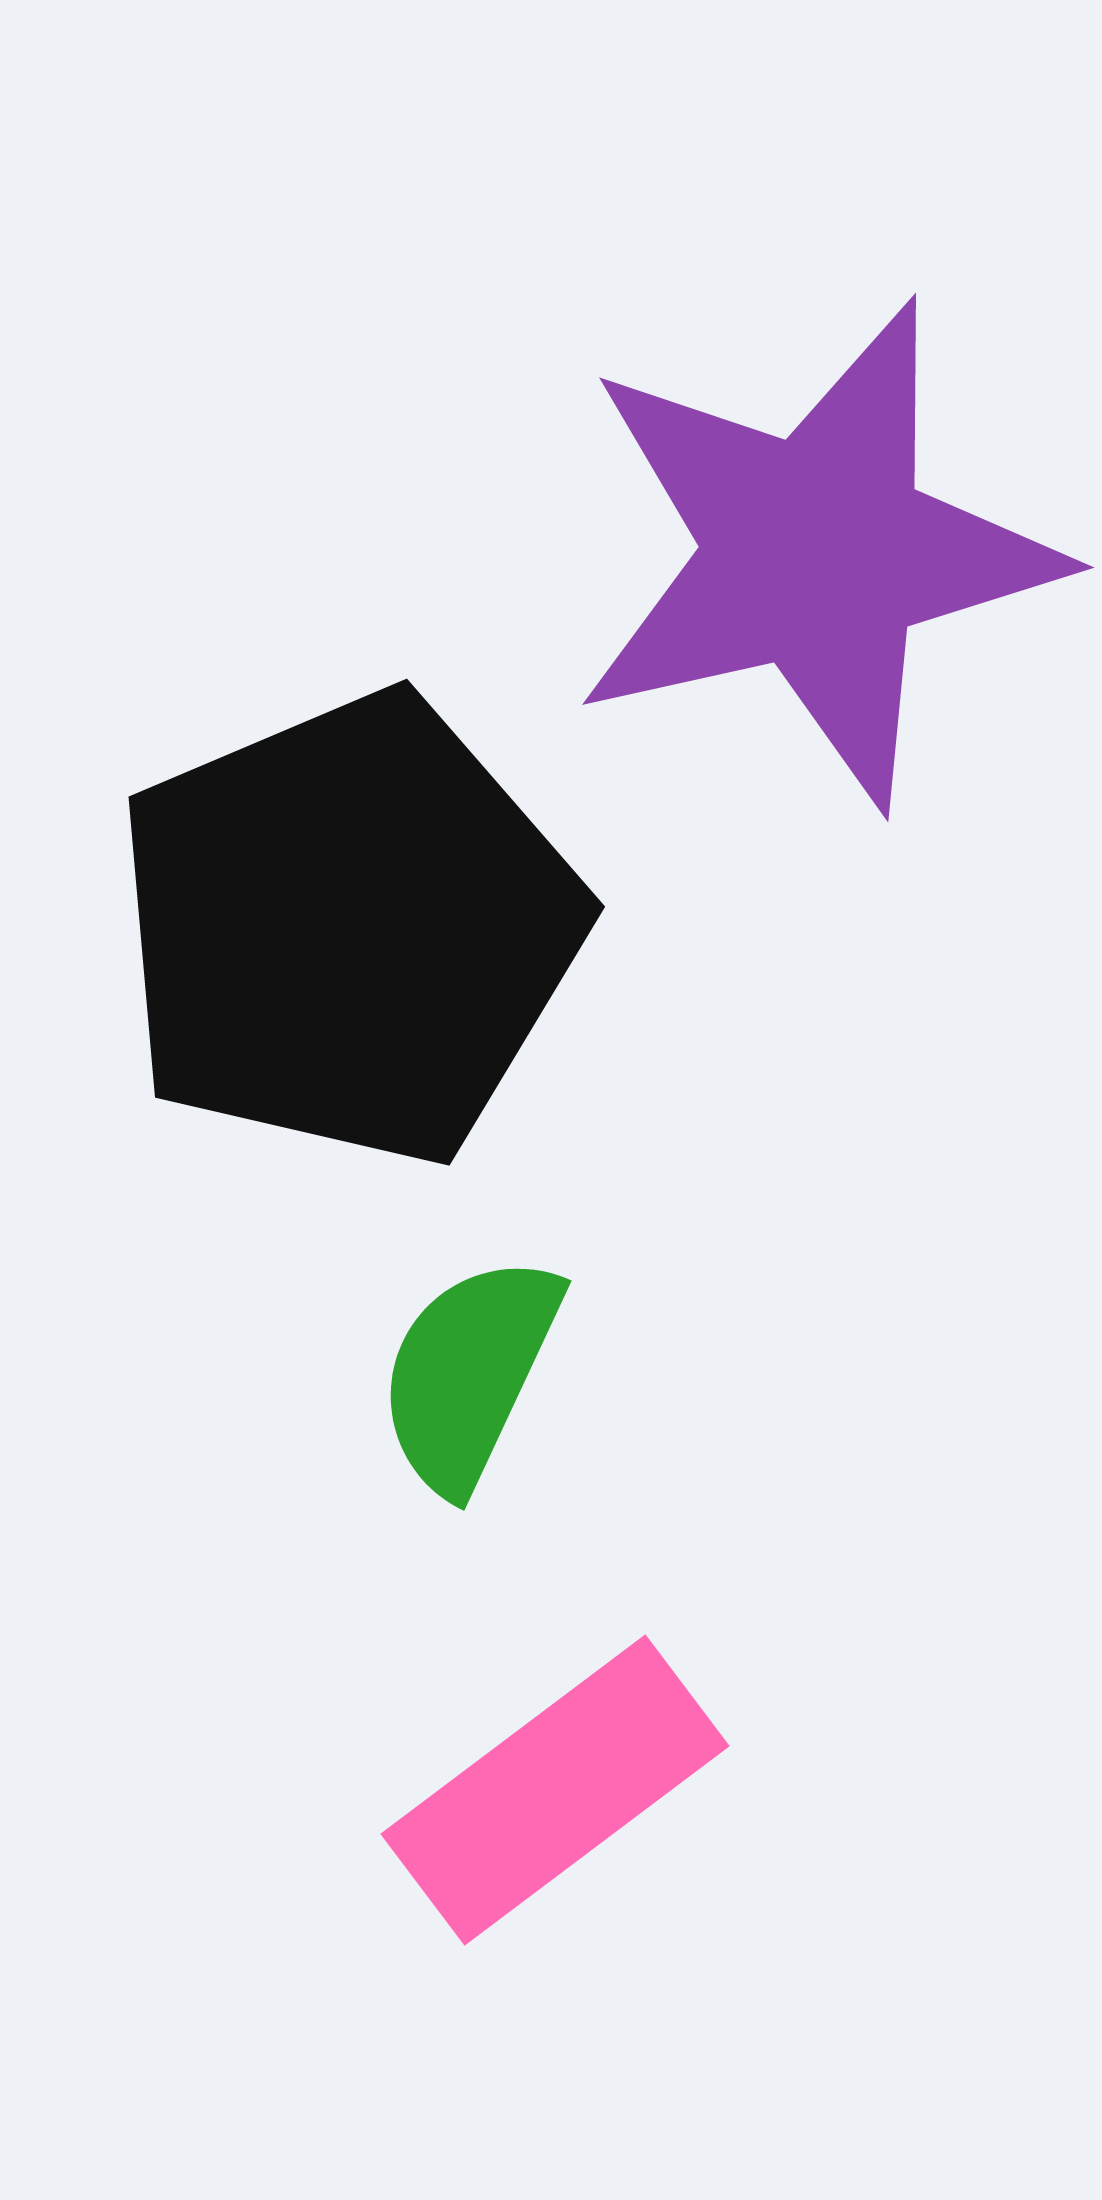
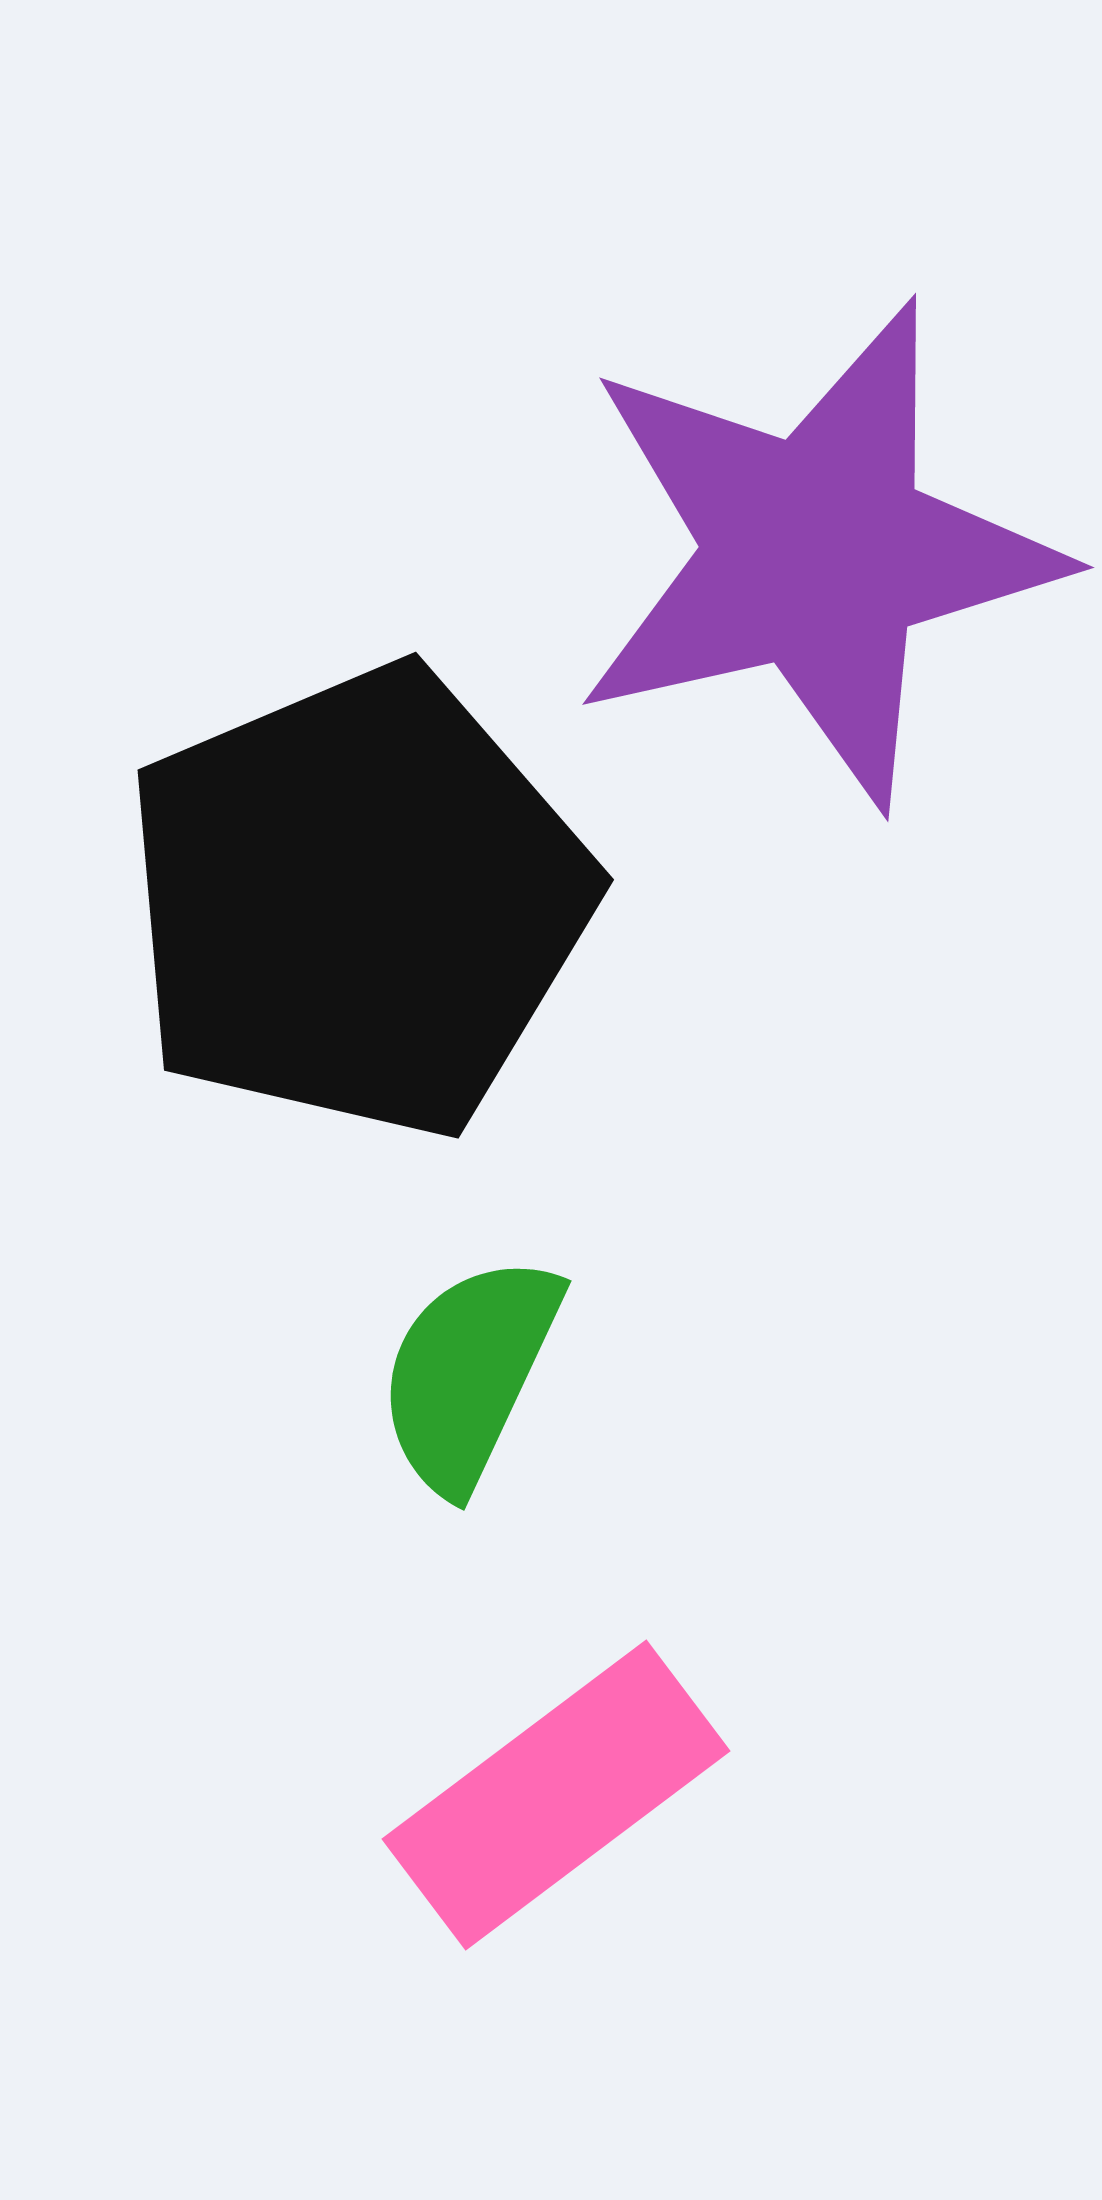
black pentagon: moved 9 px right, 27 px up
pink rectangle: moved 1 px right, 5 px down
